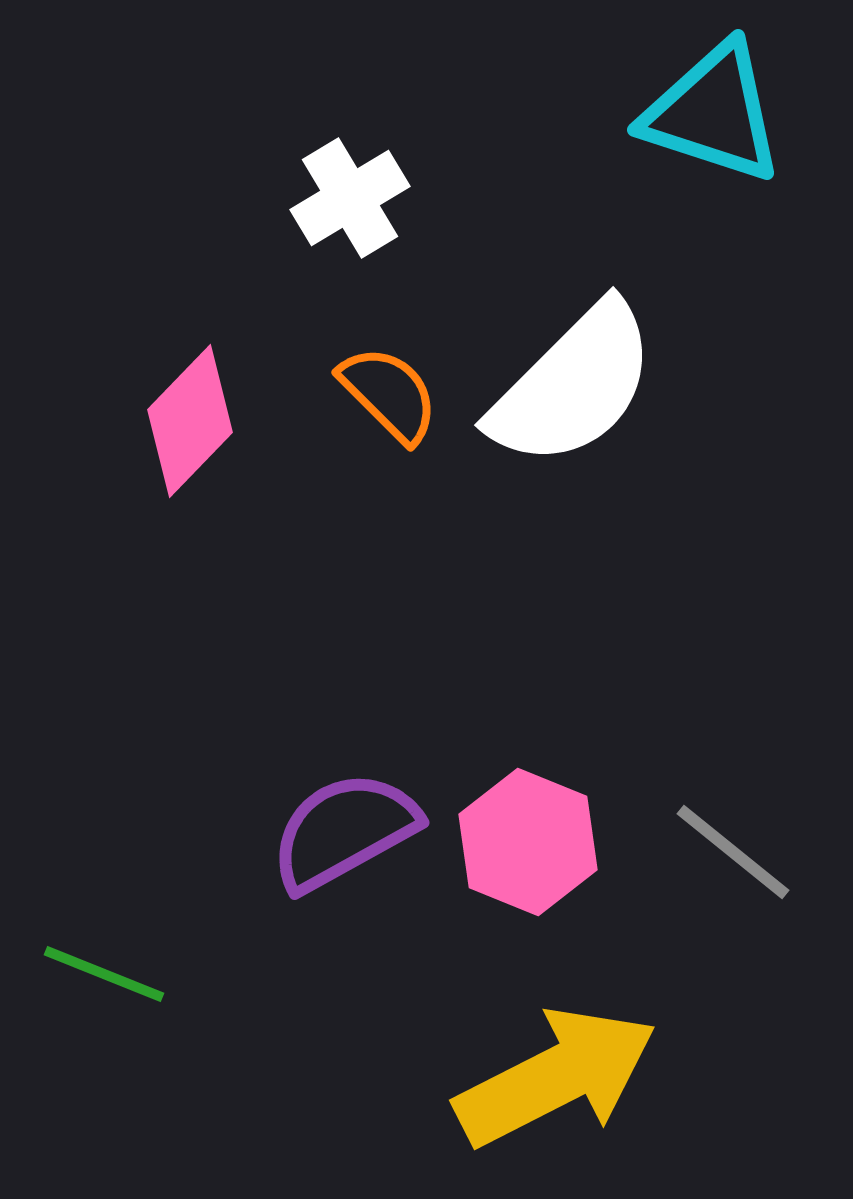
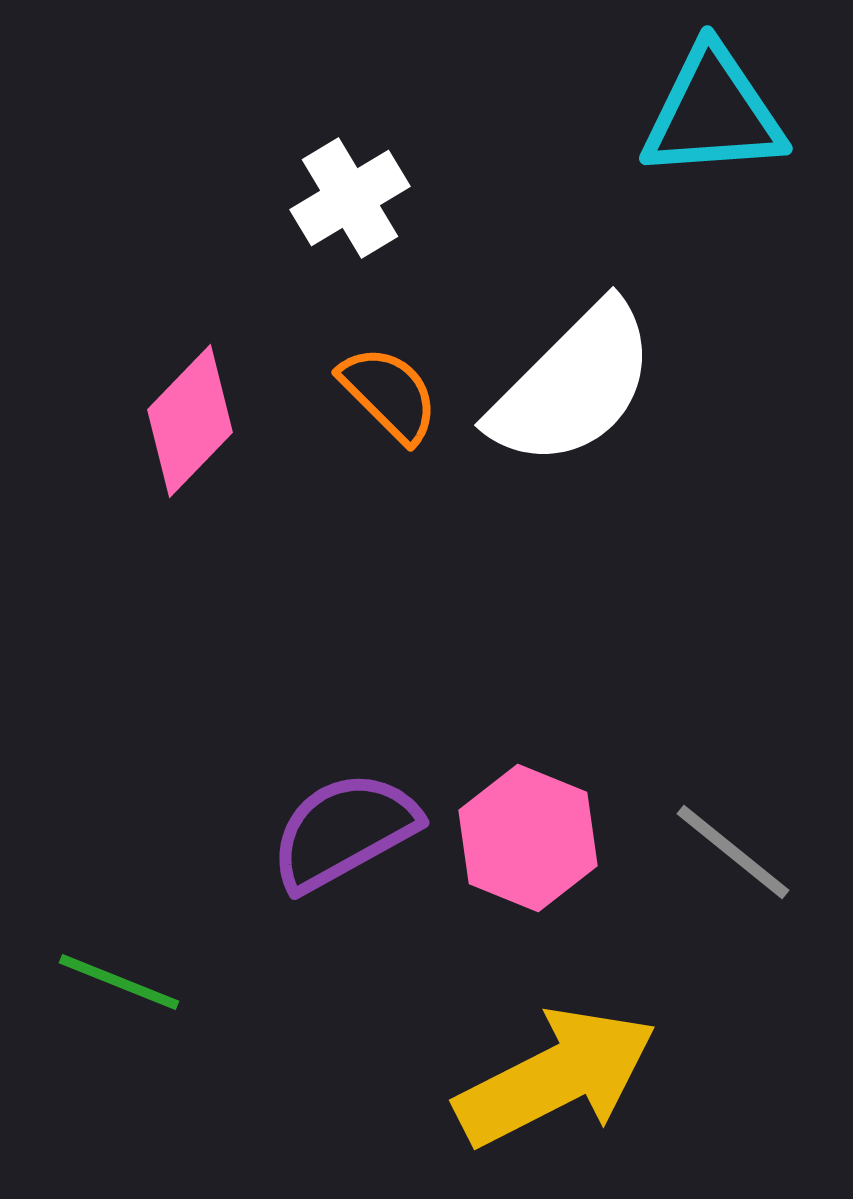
cyan triangle: rotated 22 degrees counterclockwise
pink hexagon: moved 4 px up
green line: moved 15 px right, 8 px down
